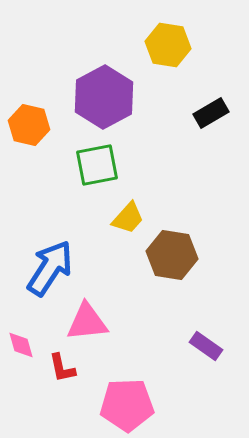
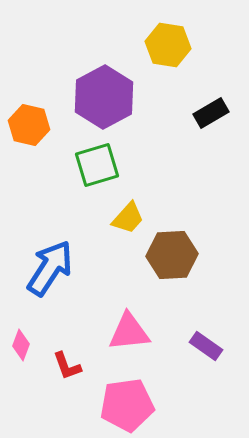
green square: rotated 6 degrees counterclockwise
brown hexagon: rotated 12 degrees counterclockwise
pink triangle: moved 42 px right, 10 px down
pink diamond: rotated 36 degrees clockwise
red L-shape: moved 5 px right, 2 px up; rotated 8 degrees counterclockwise
pink pentagon: rotated 6 degrees counterclockwise
